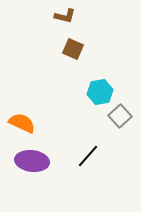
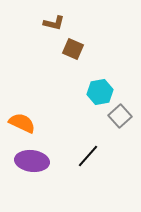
brown L-shape: moved 11 px left, 7 px down
